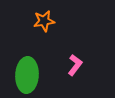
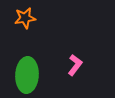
orange star: moved 19 px left, 3 px up
